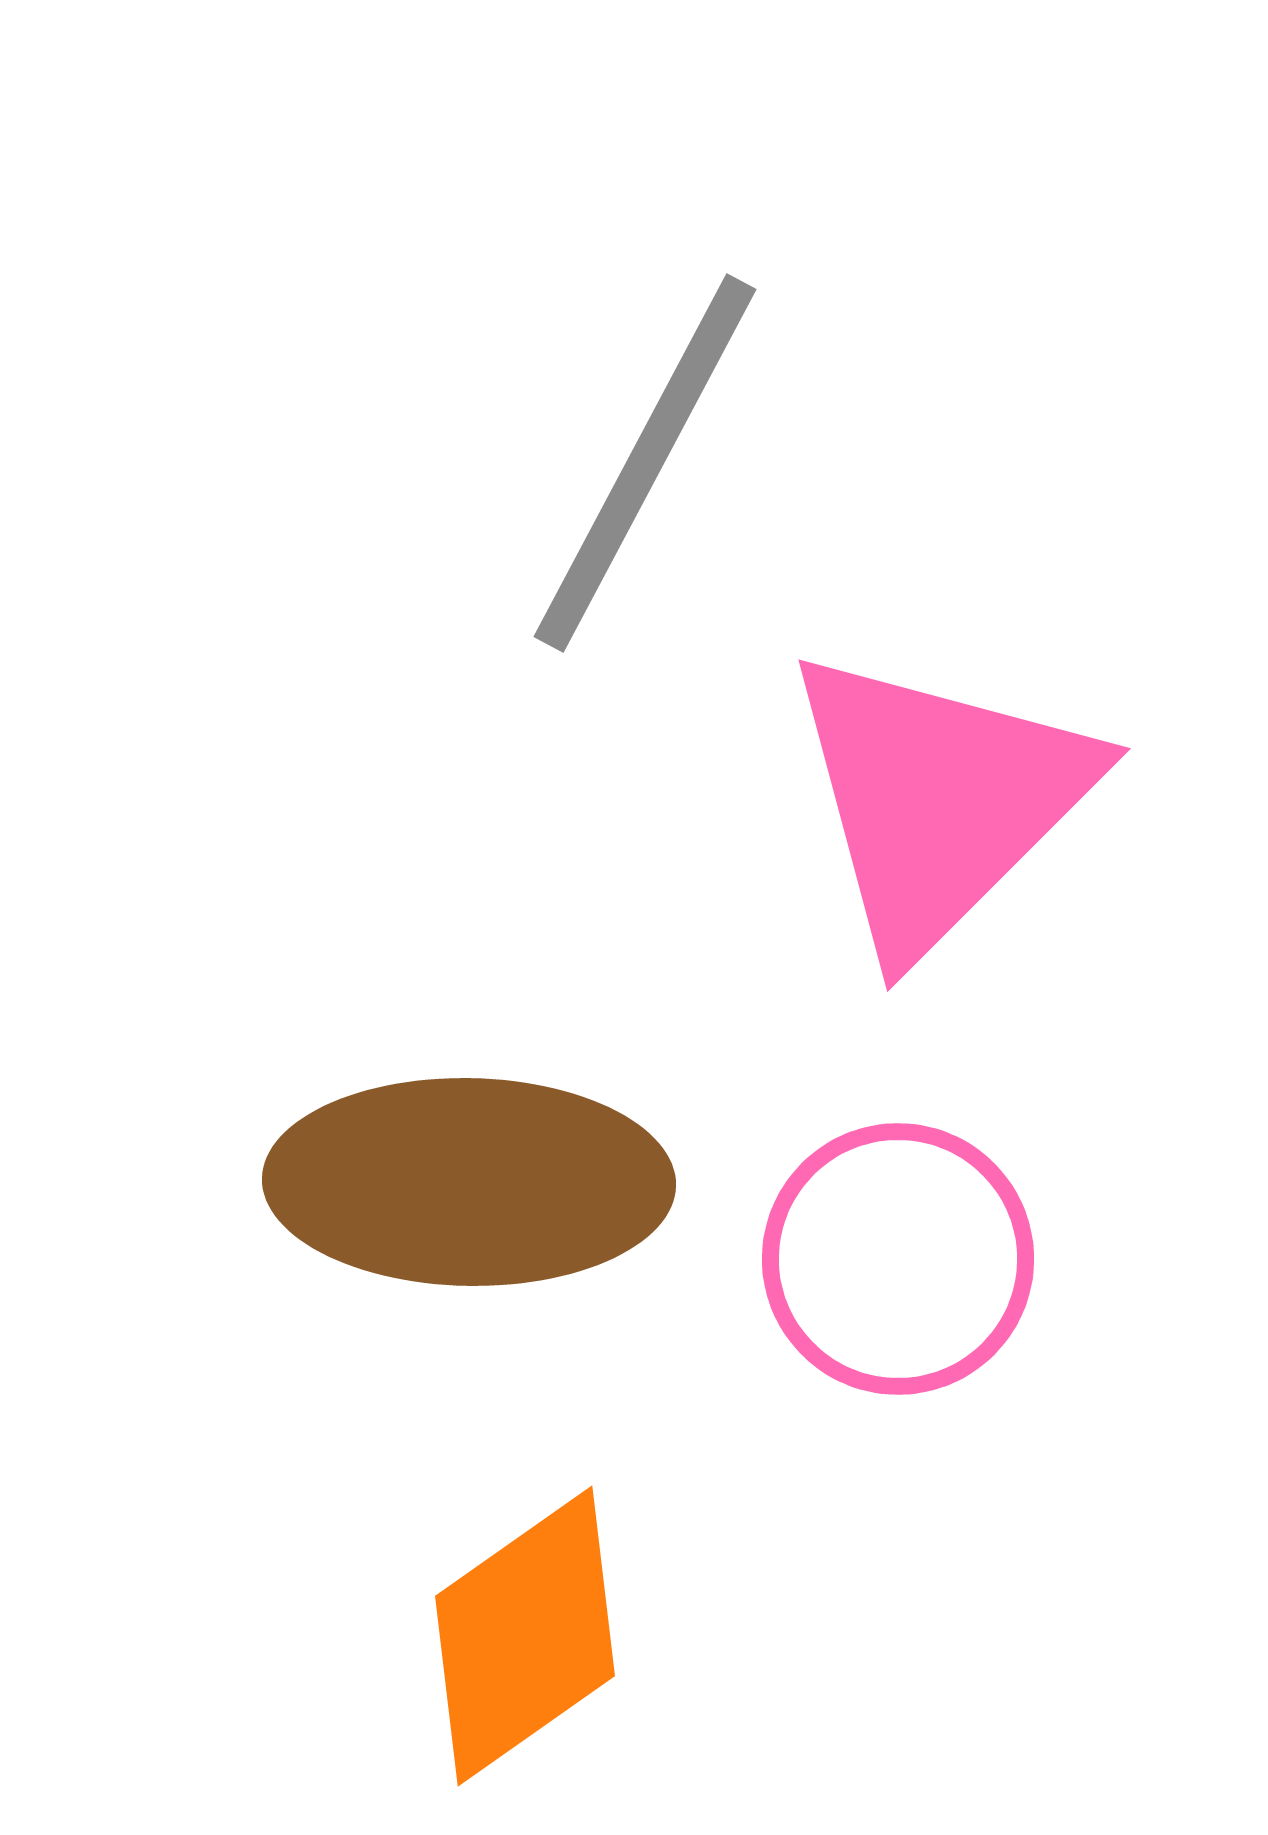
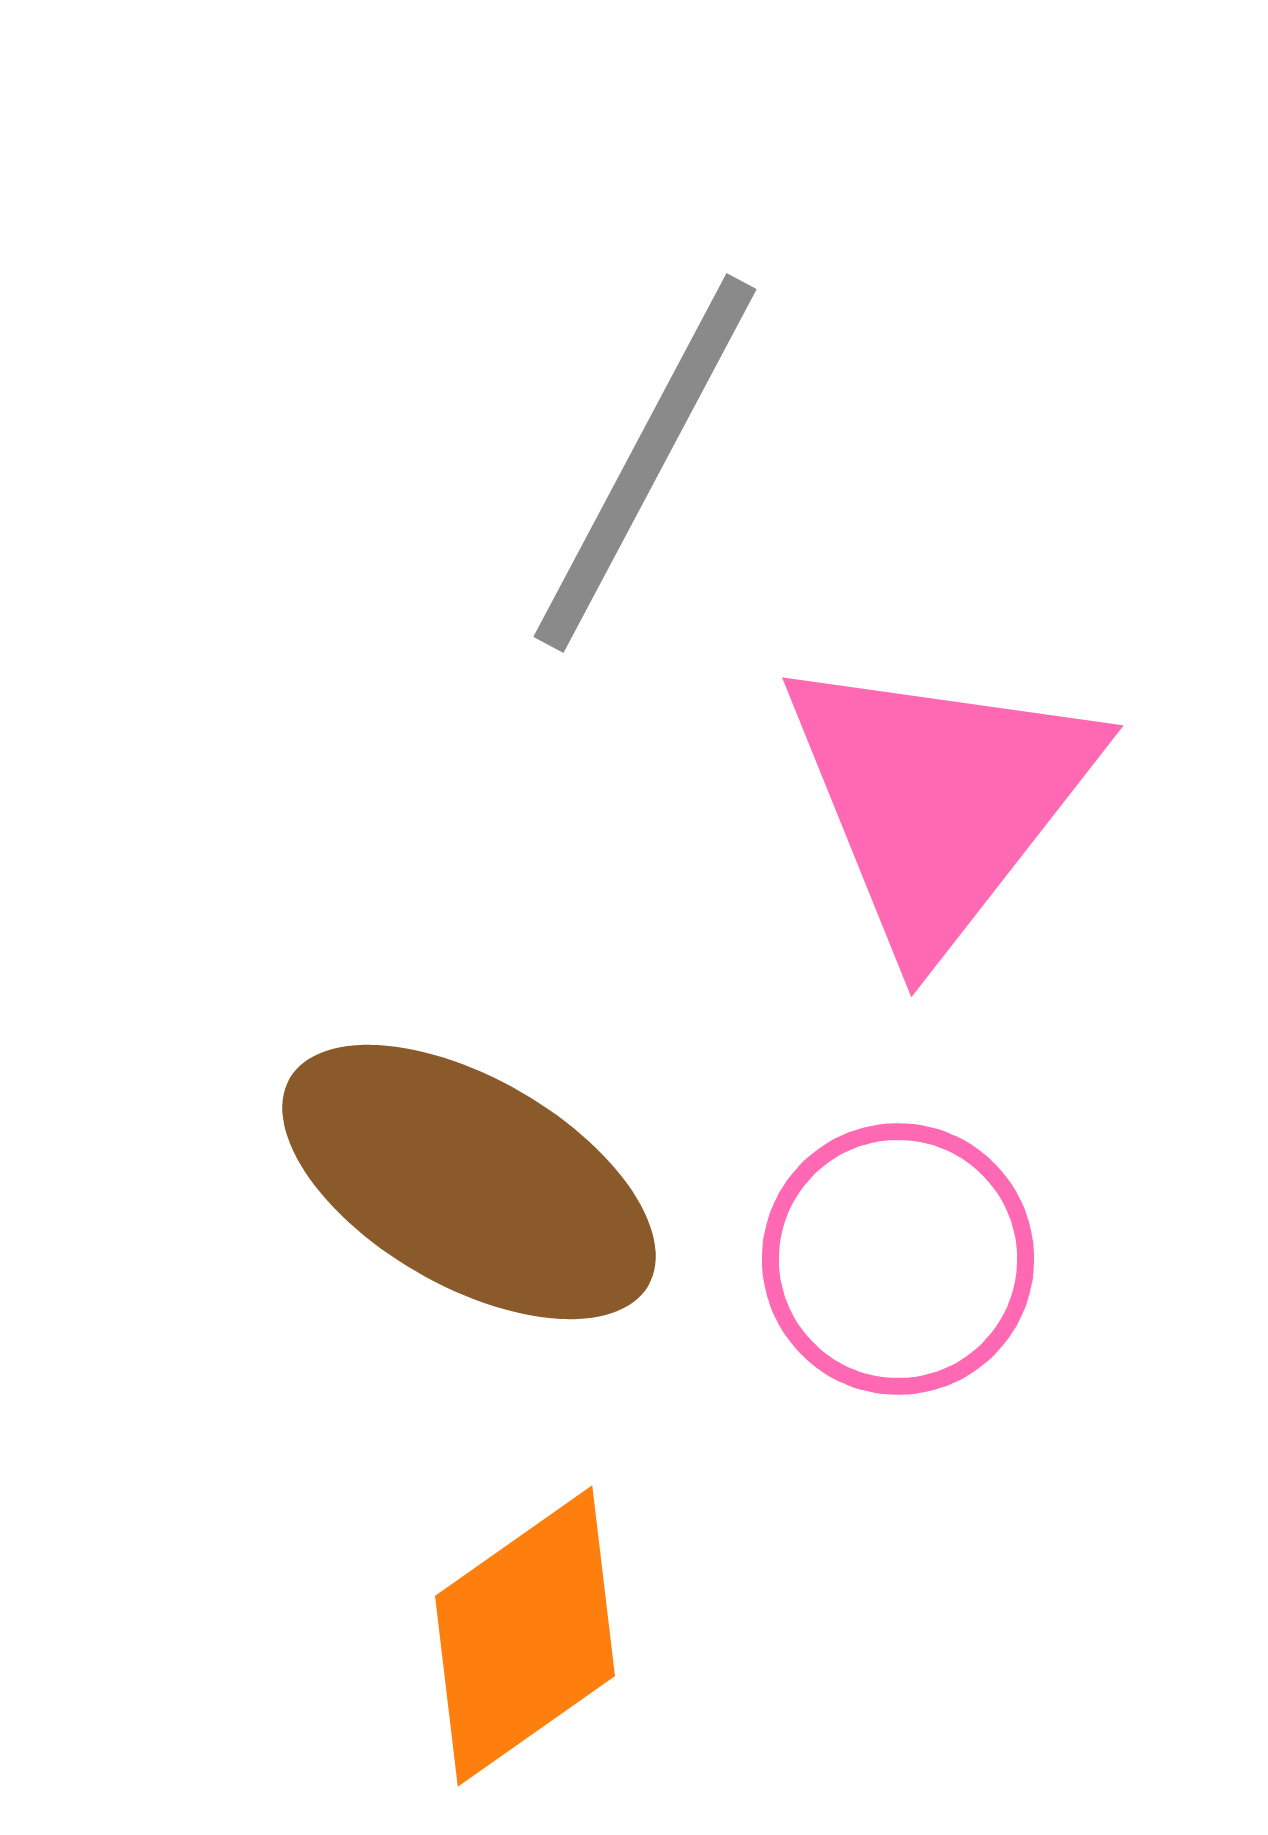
pink triangle: rotated 7 degrees counterclockwise
brown ellipse: rotated 29 degrees clockwise
